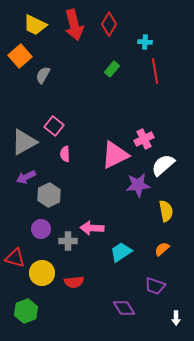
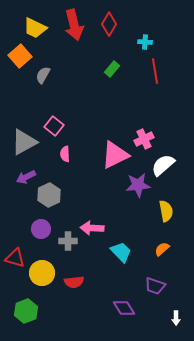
yellow trapezoid: moved 3 px down
cyan trapezoid: rotated 80 degrees clockwise
